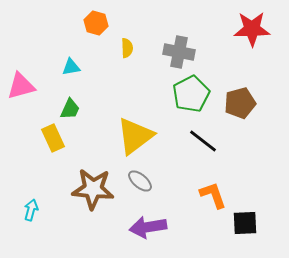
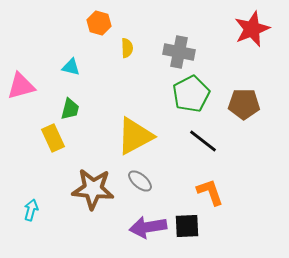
orange hexagon: moved 3 px right
red star: rotated 21 degrees counterclockwise
cyan triangle: rotated 24 degrees clockwise
brown pentagon: moved 4 px right, 1 px down; rotated 16 degrees clockwise
green trapezoid: rotated 10 degrees counterclockwise
yellow triangle: rotated 9 degrees clockwise
orange L-shape: moved 3 px left, 3 px up
black square: moved 58 px left, 3 px down
